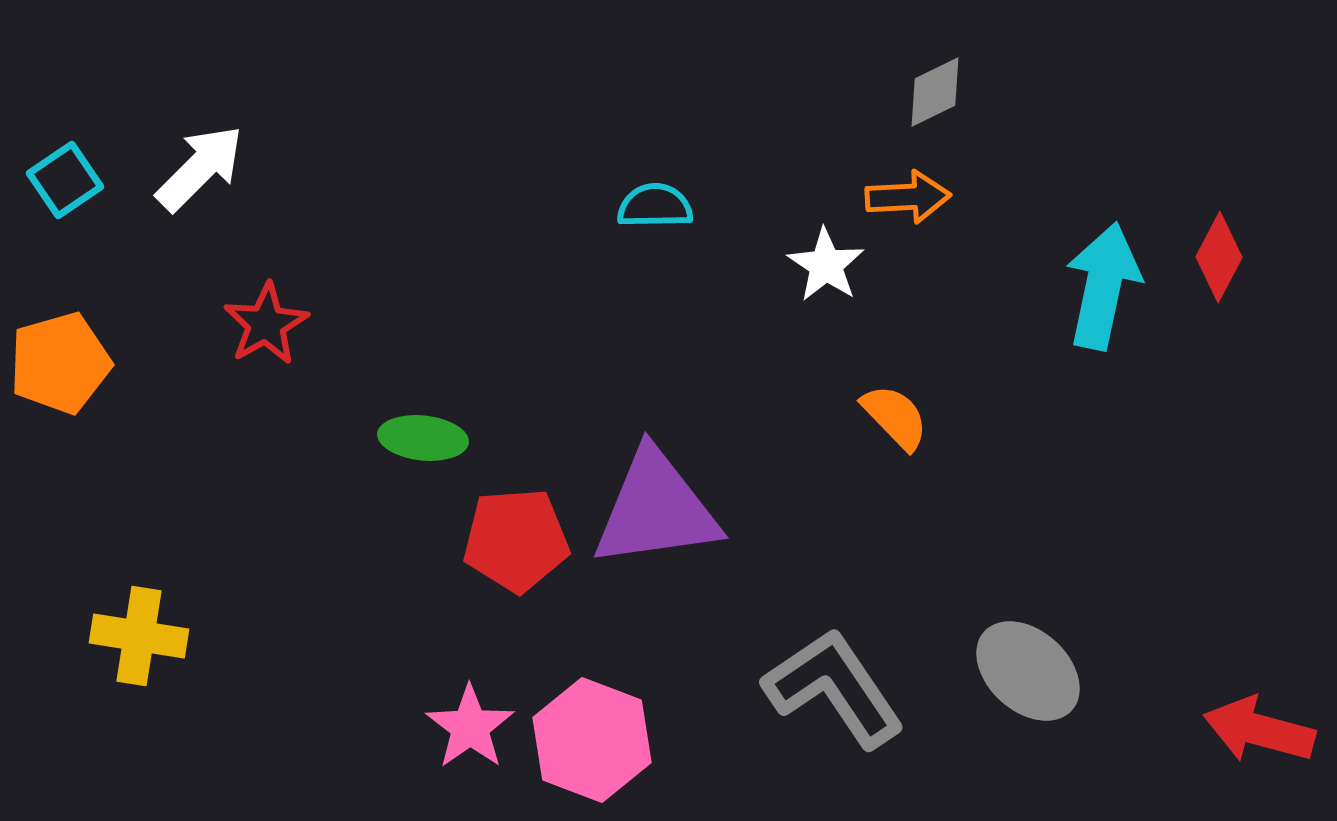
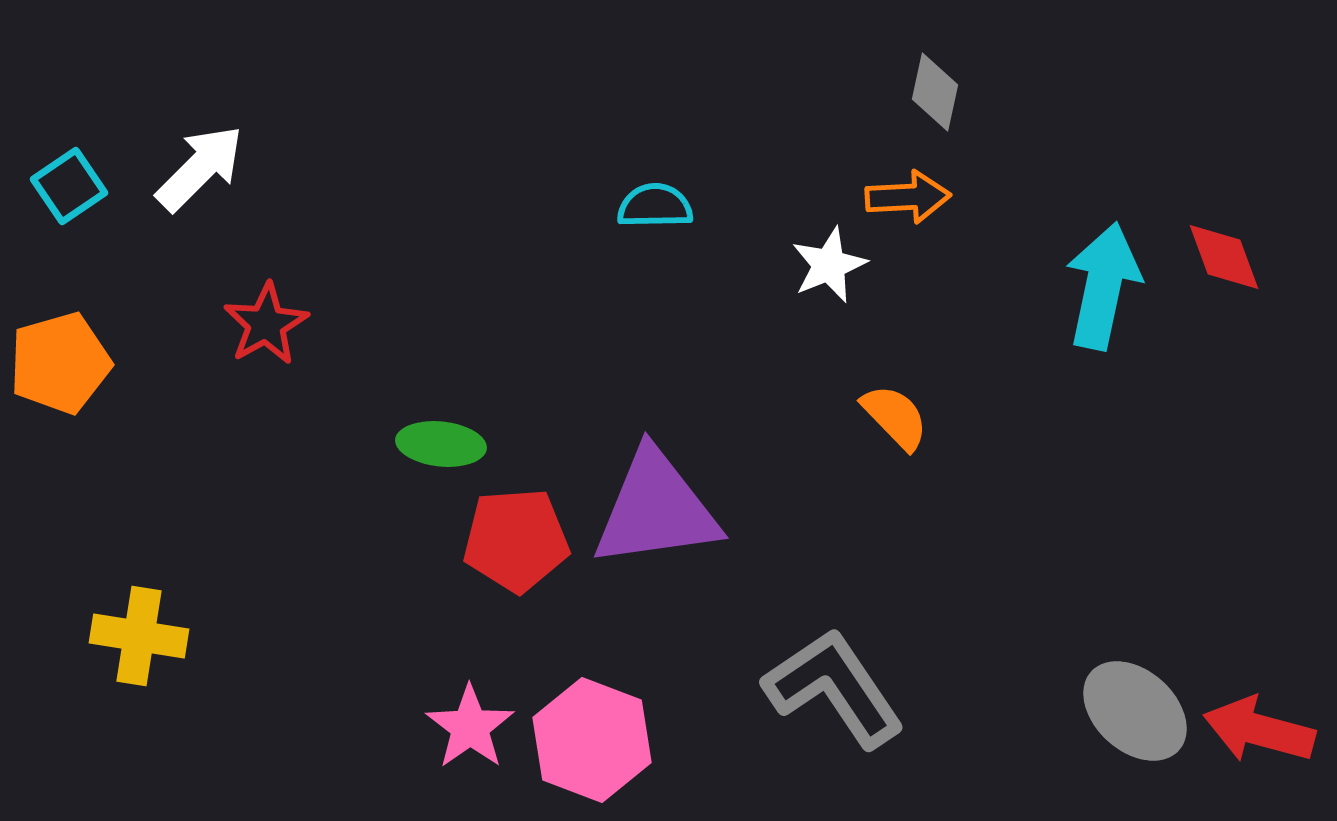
gray diamond: rotated 52 degrees counterclockwise
cyan square: moved 4 px right, 6 px down
red diamond: moved 5 px right; rotated 48 degrees counterclockwise
white star: moved 3 px right; rotated 16 degrees clockwise
green ellipse: moved 18 px right, 6 px down
gray ellipse: moved 107 px right, 40 px down
